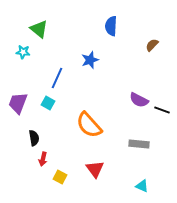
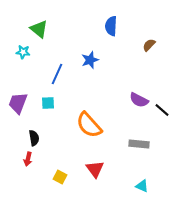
brown semicircle: moved 3 px left
blue line: moved 4 px up
cyan square: rotated 32 degrees counterclockwise
black line: rotated 21 degrees clockwise
red arrow: moved 15 px left
